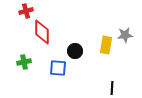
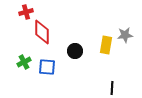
red cross: moved 1 px down
green cross: rotated 16 degrees counterclockwise
blue square: moved 11 px left, 1 px up
